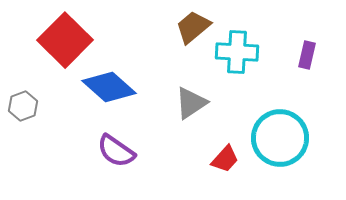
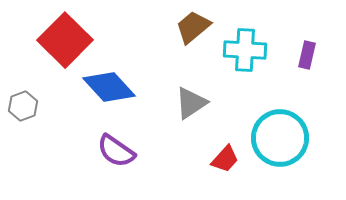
cyan cross: moved 8 px right, 2 px up
blue diamond: rotated 6 degrees clockwise
